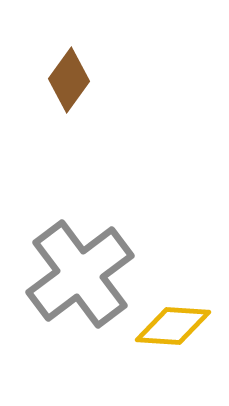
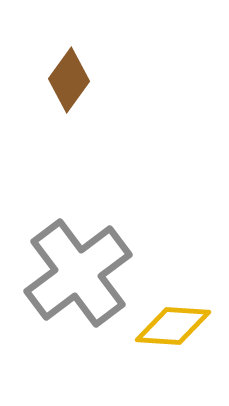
gray cross: moved 2 px left, 1 px up
